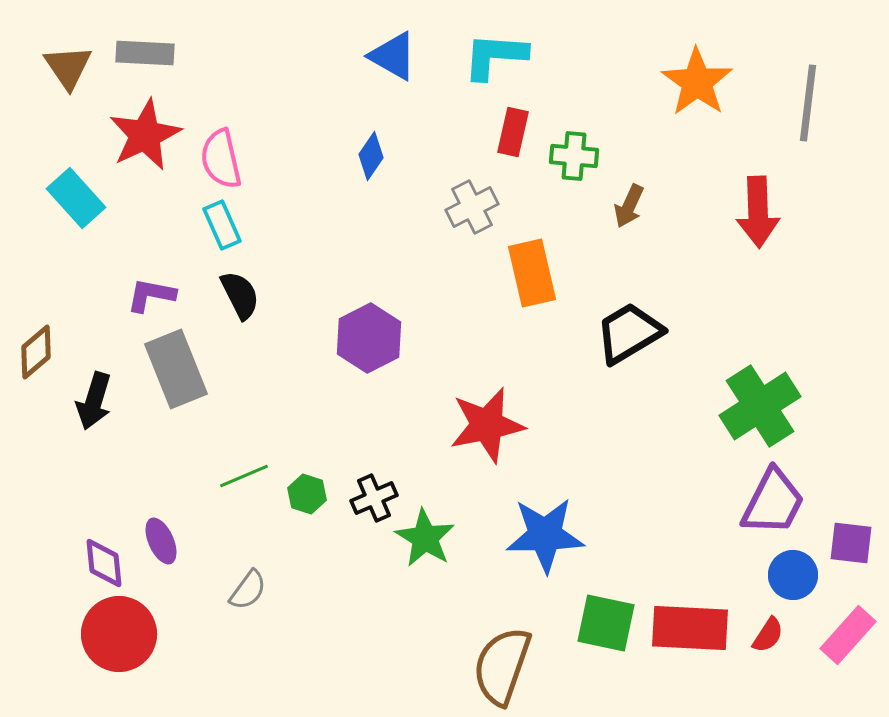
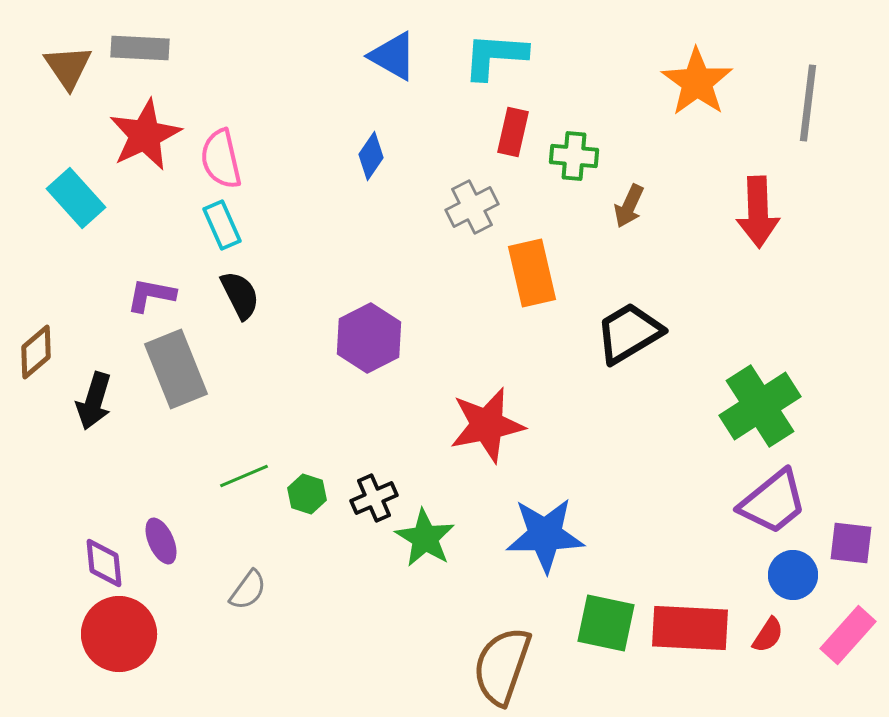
gray rectangle at (145, 53): moved 5 px left, 5 px up
purple trapezoid at (773, 502): rotated 24 degrees clockwise
